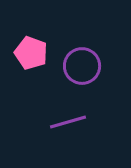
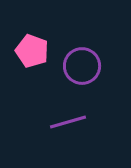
pink pentagon: moved 1 px right, 2 px up
